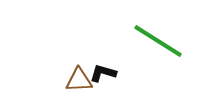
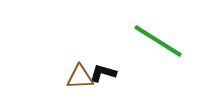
brown triangle: moved 1 px right, 3 px up
